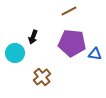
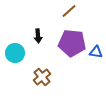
brown line: rotated 14 degrees counterclockwise
black arrow: moved 5 px right, 1 px up; rotated 24 degrees counterclockwise
blue triangle: moved 1 px right, 2 px up
